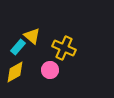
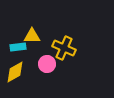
yellow triangle: rotated 42 degrees counterclockwise
cyan rectangle: rotated 42 degrees clockwise
pink circle: moved 3 px left, 6 px up
